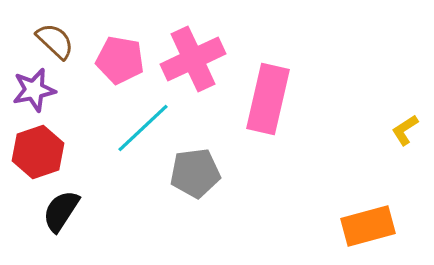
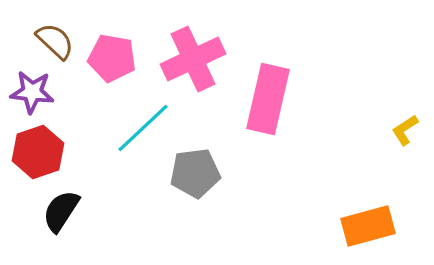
pink pentagon: moved 8 px left, 2 px up
purple star: moved 2 px left, 2 px down; rotated 18 degrees clockwise
